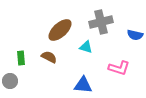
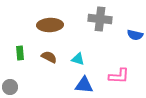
gray cross: moved 1 px left, 3 px up; rotated 20 degrees clockwise
brown ellipse: moved 10 px left, 5 px up; rotated 40 degrees clockwise
cyan triangle: moved 8 px left, 12 px down
green rectangle: moved 1 px left, 5 px up
pink L-shape: moved 8 px down; rotated 15 degrees counterclockwise
gray circle: moved 6 px down
blue triangle: moved 1 px right
